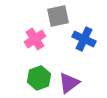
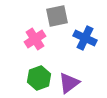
gray square: moved 1 px left
blue cross: moved 1 px right, 1 px up
